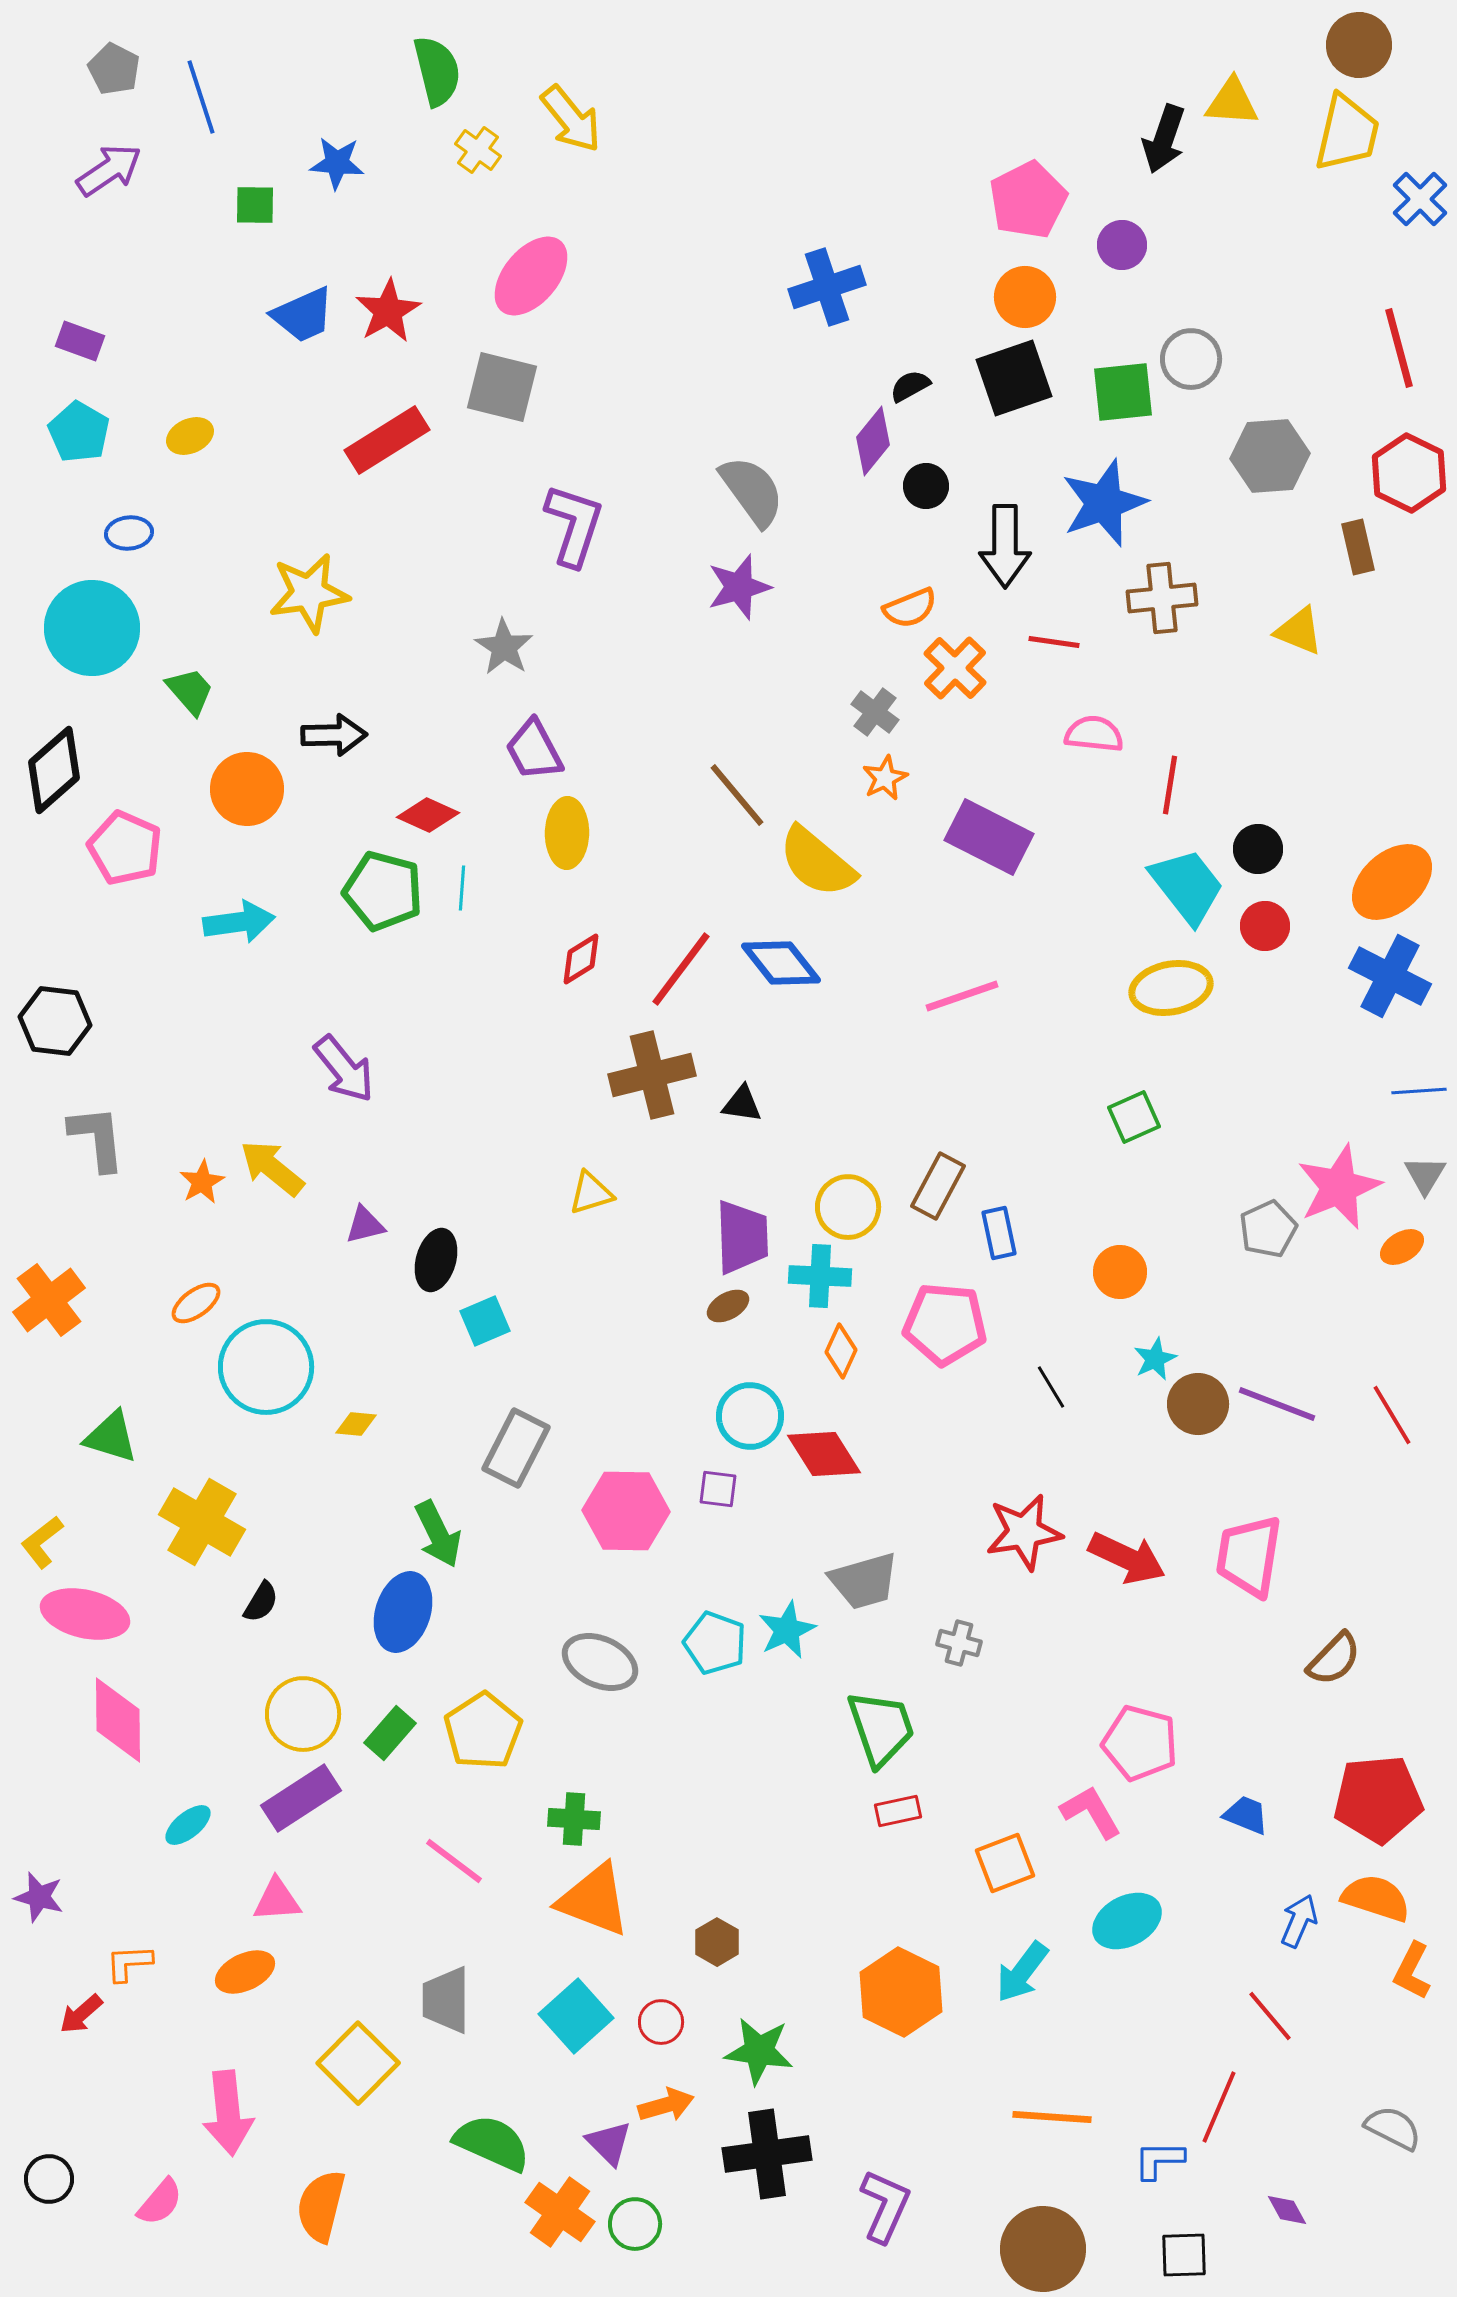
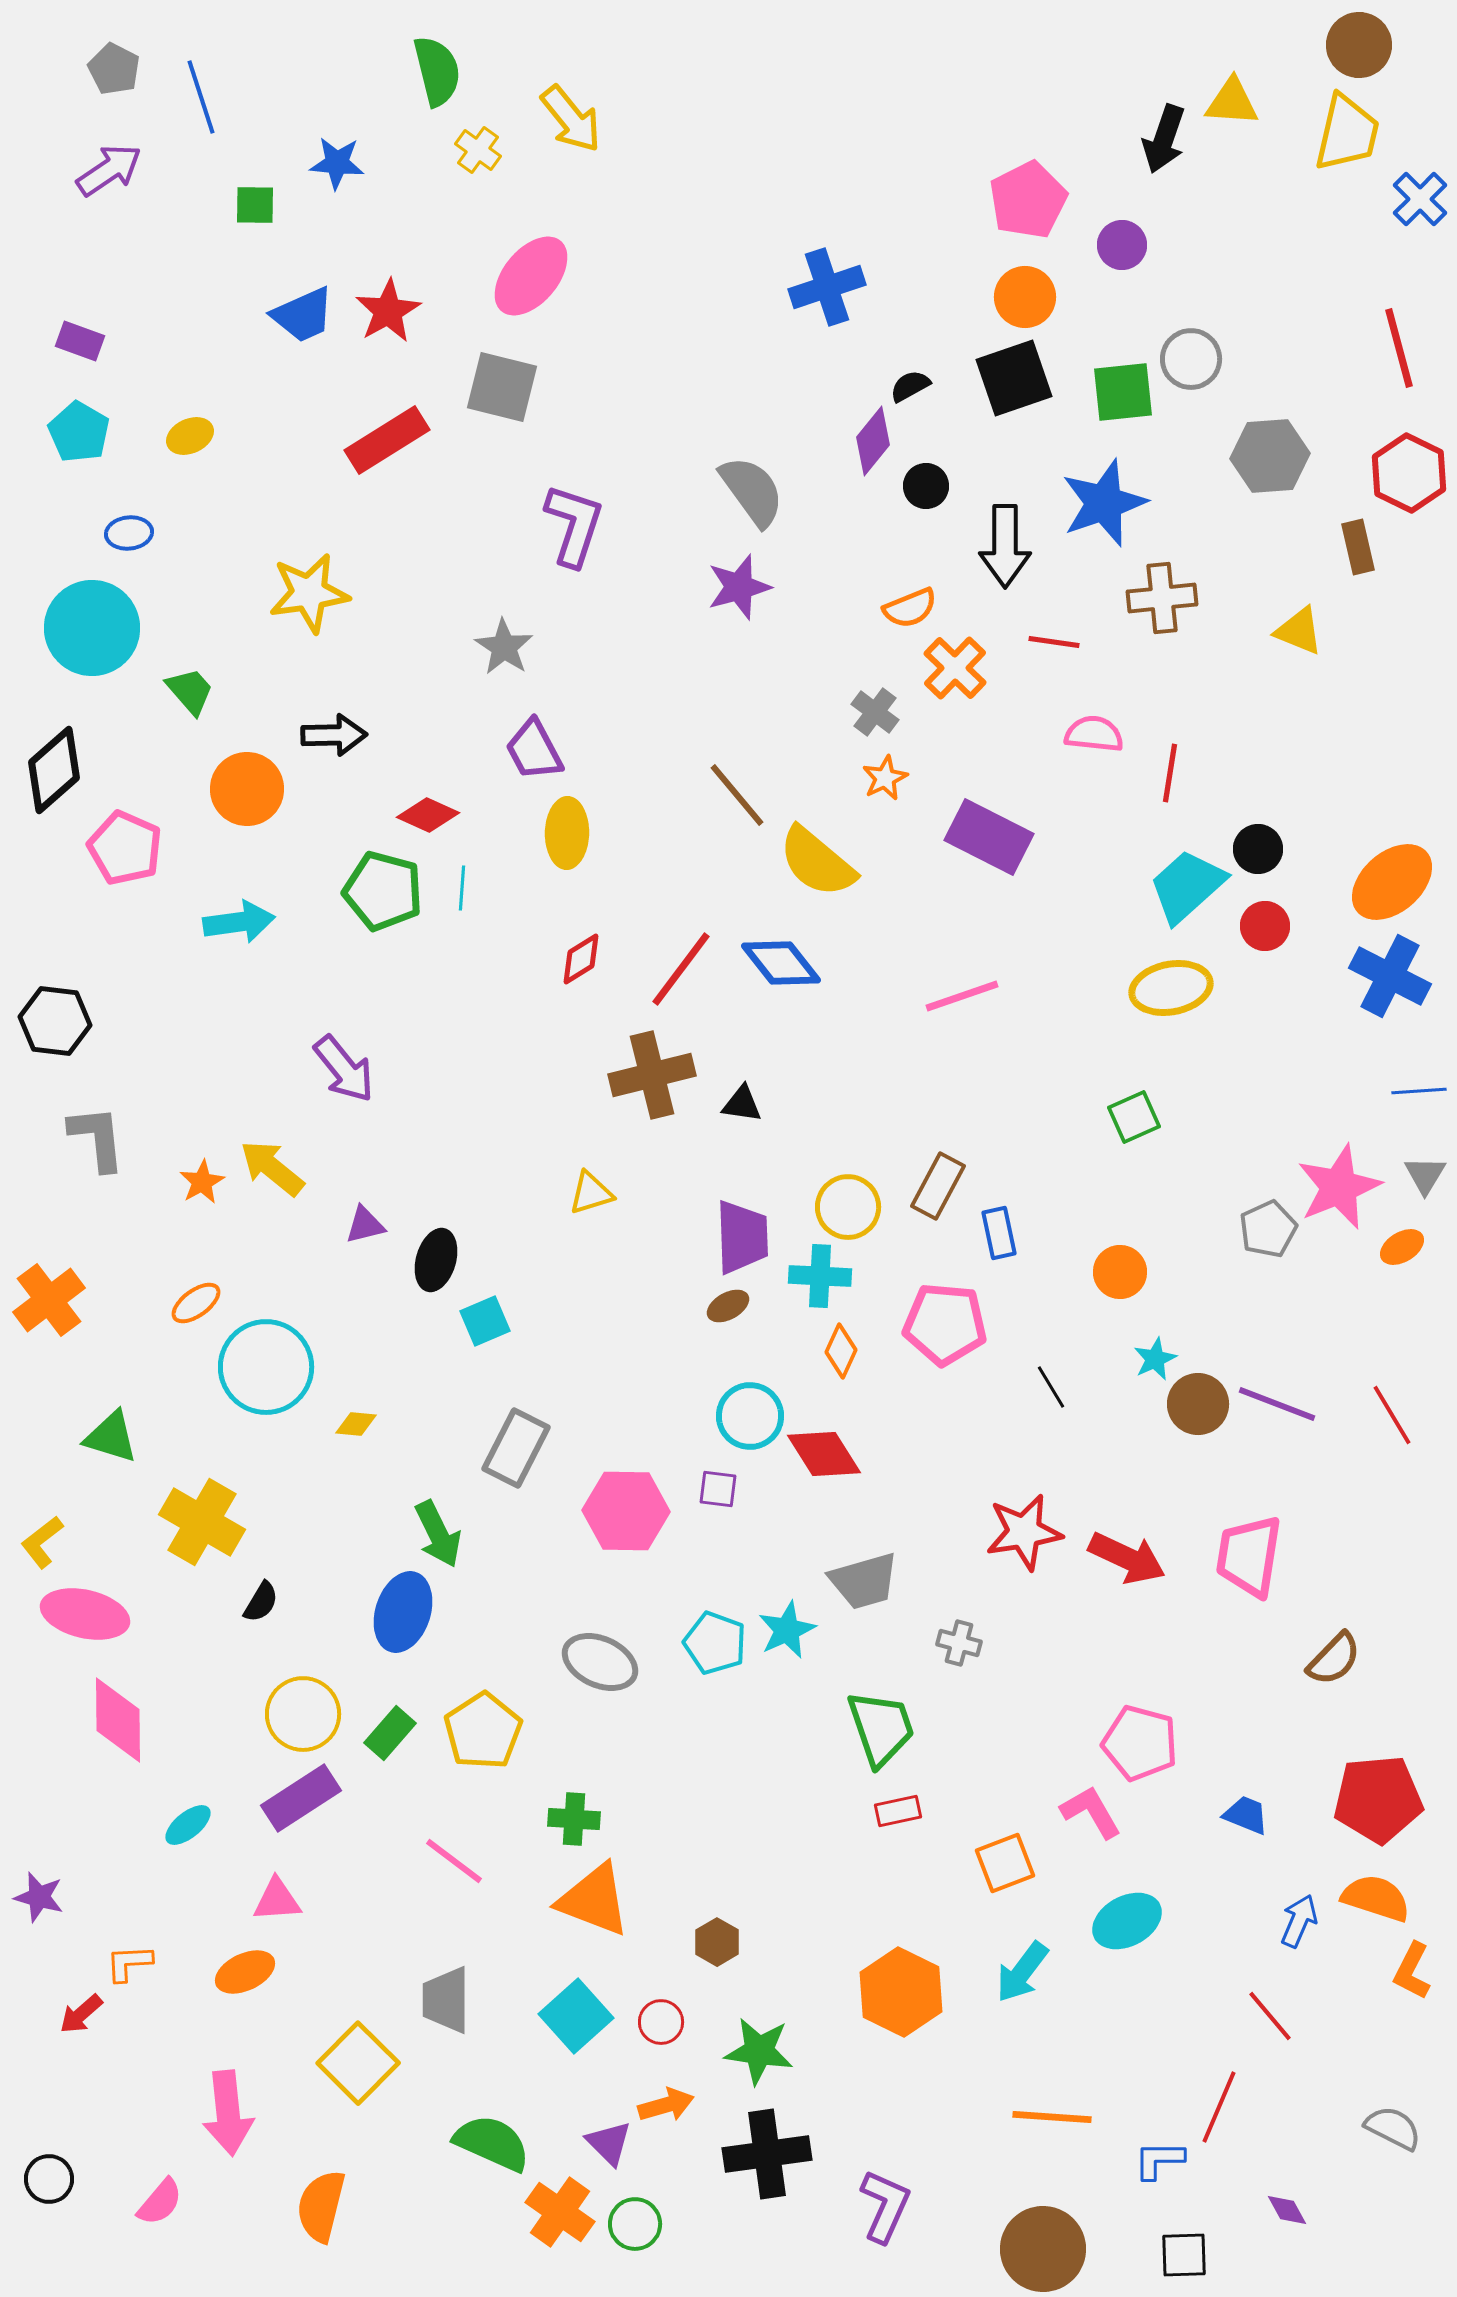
red line at (1170, 785): moved 12 px up
cyan trapezoid at (1187, 886): rotated 94 degrees counterclockwise
